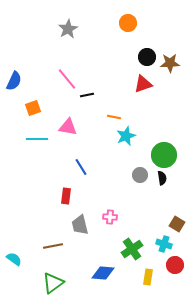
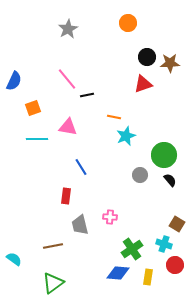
black semicircle: moved 8 px right, 2 px down; rotated 32 degrees counterclockwise
blue diamond: moved 15 px right
